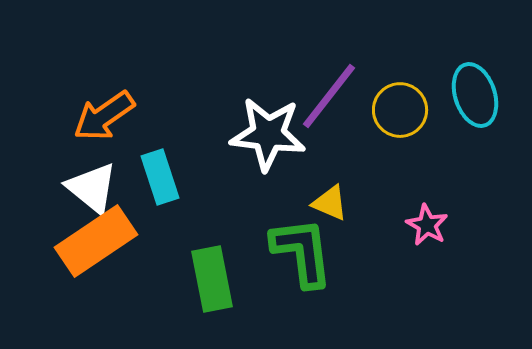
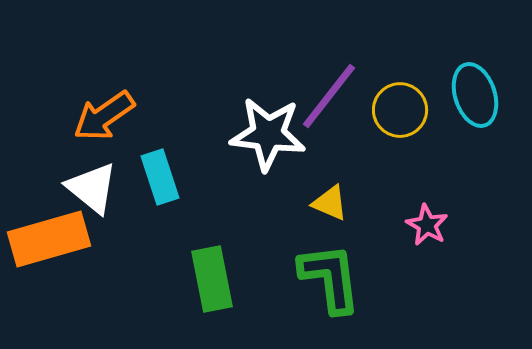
orange rectangle: moved 47 px left, 2 px up; rotated 18 degrees clockwise
green L-shape: moved 28 px right, 26 px down
